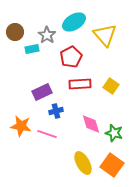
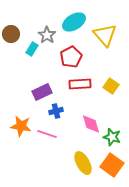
brown circle: moved 4 px left, 2 px down
cyan rectangle: rotated 48 degrees counterclockwise
green star: moved 2 px left, 4 px down
